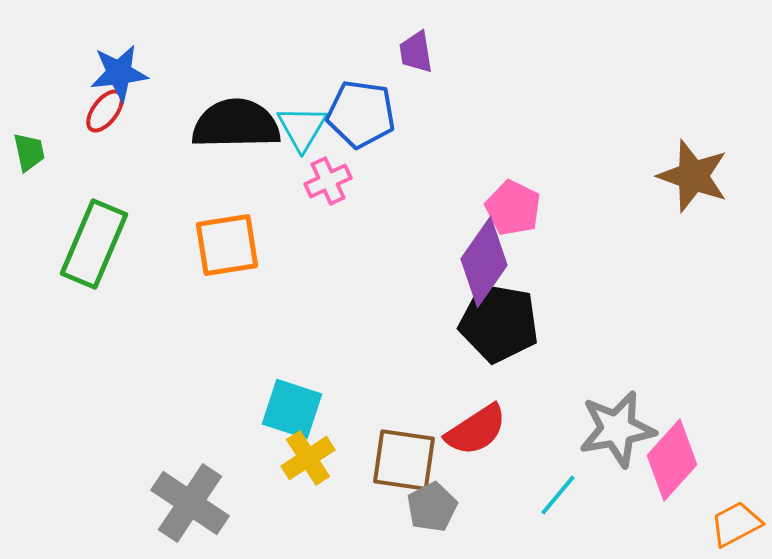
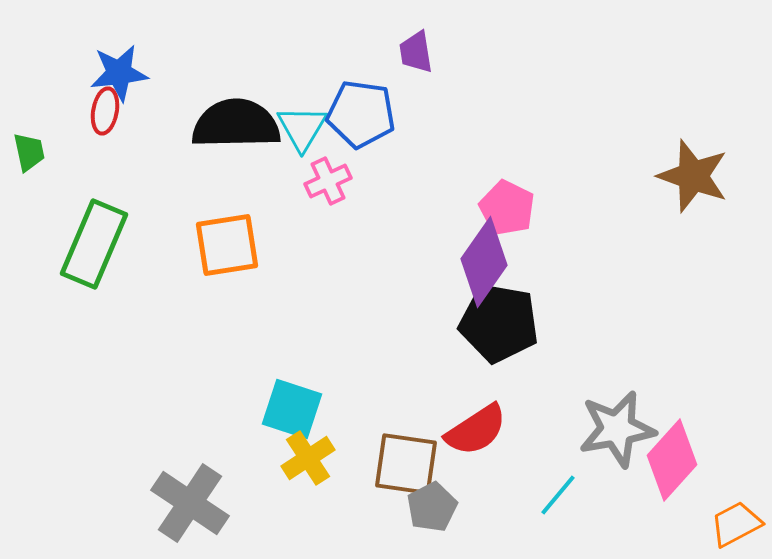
red ellipse: rotated 27 degrees counterclockwise
pink pentagon: moved 6 px left
brown square: moved 2 px right, 4 px down
